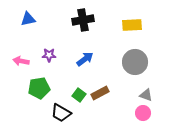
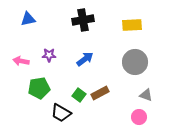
pink circle: moved 4 px left, 4 px down
